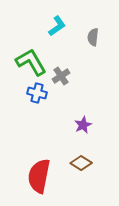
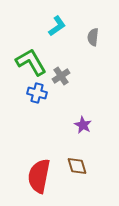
purple star: rotated 18 degrees counterclockwise
brown diamond: moved 4 px left, 3 px down; rotated 40 degrees clockwise
